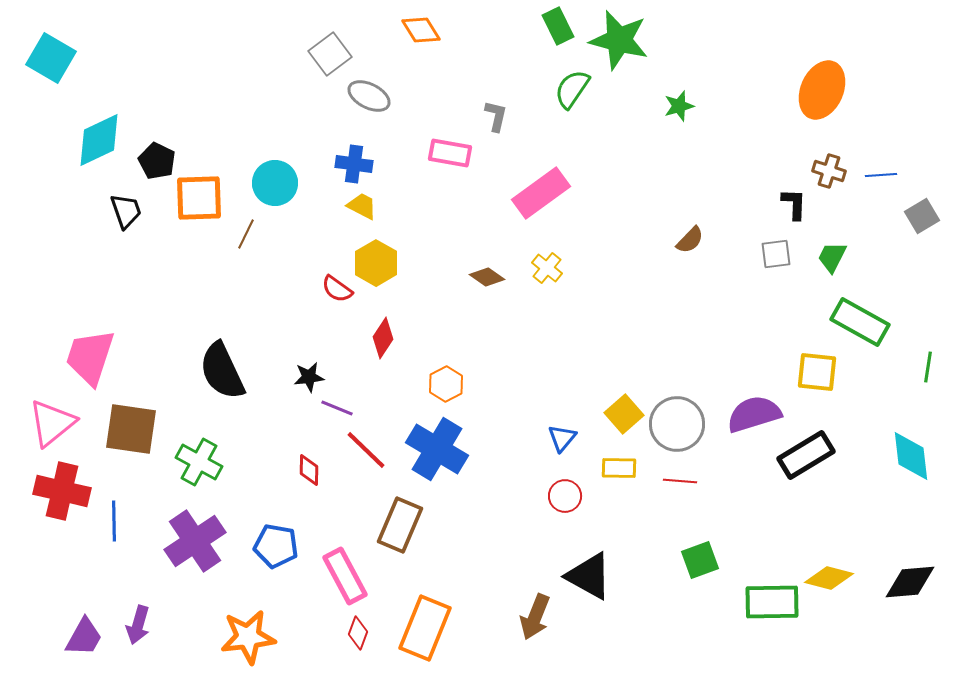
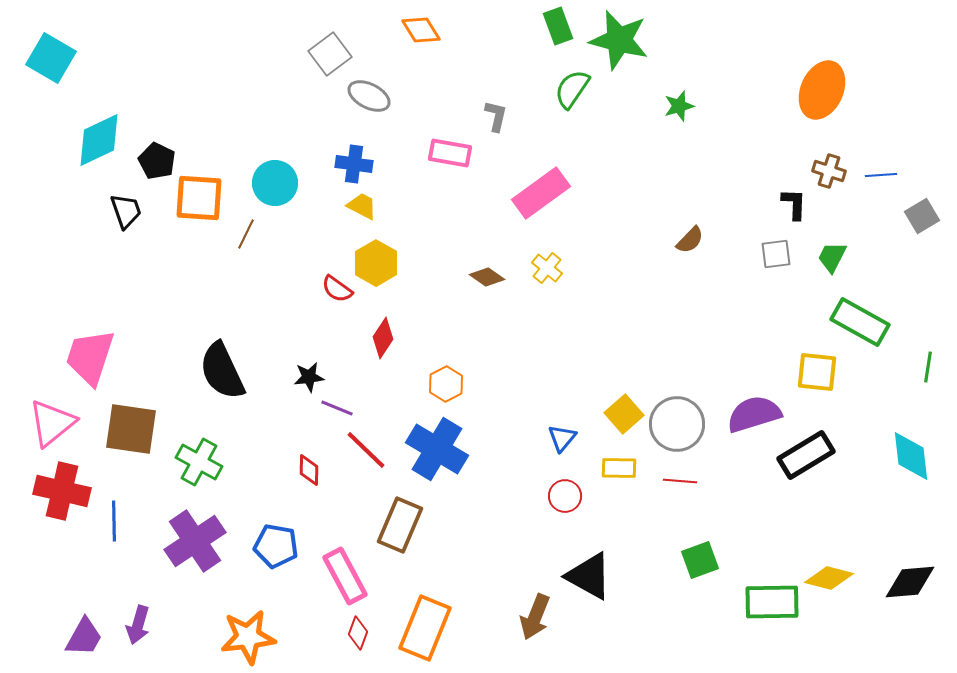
green rectangle at (558, 26): rotated 6 degrees clockwise
orange square at (199, 198): rotated 6 degrees clockwise
